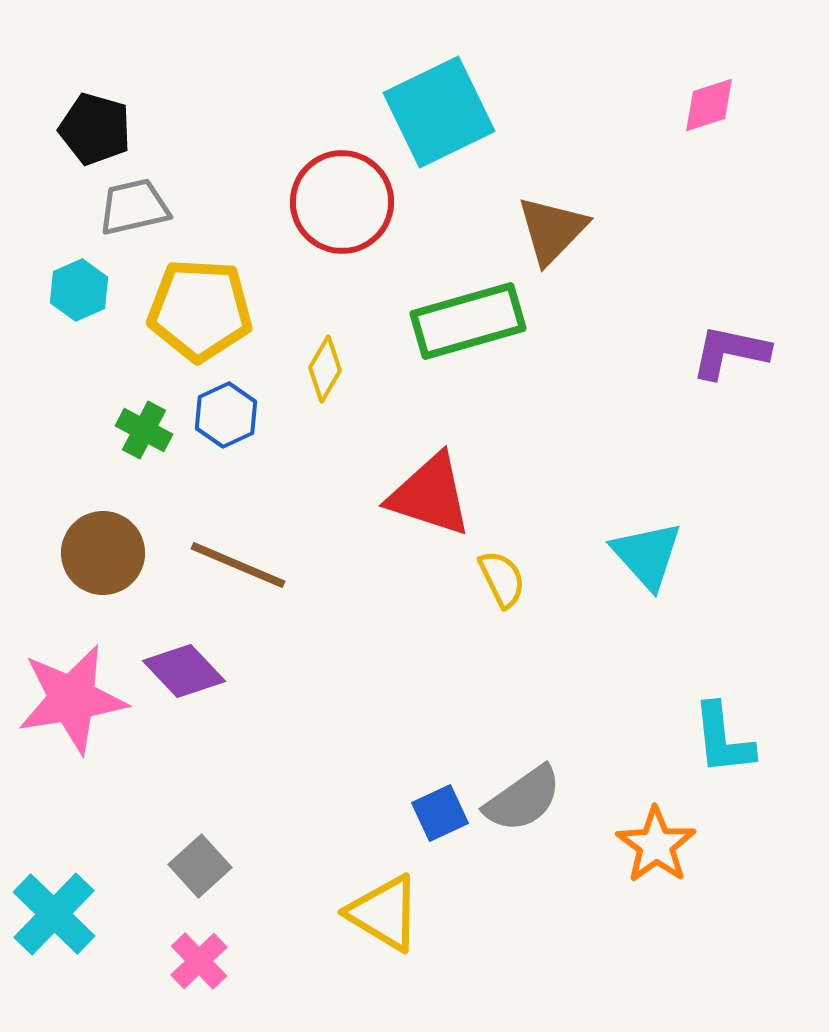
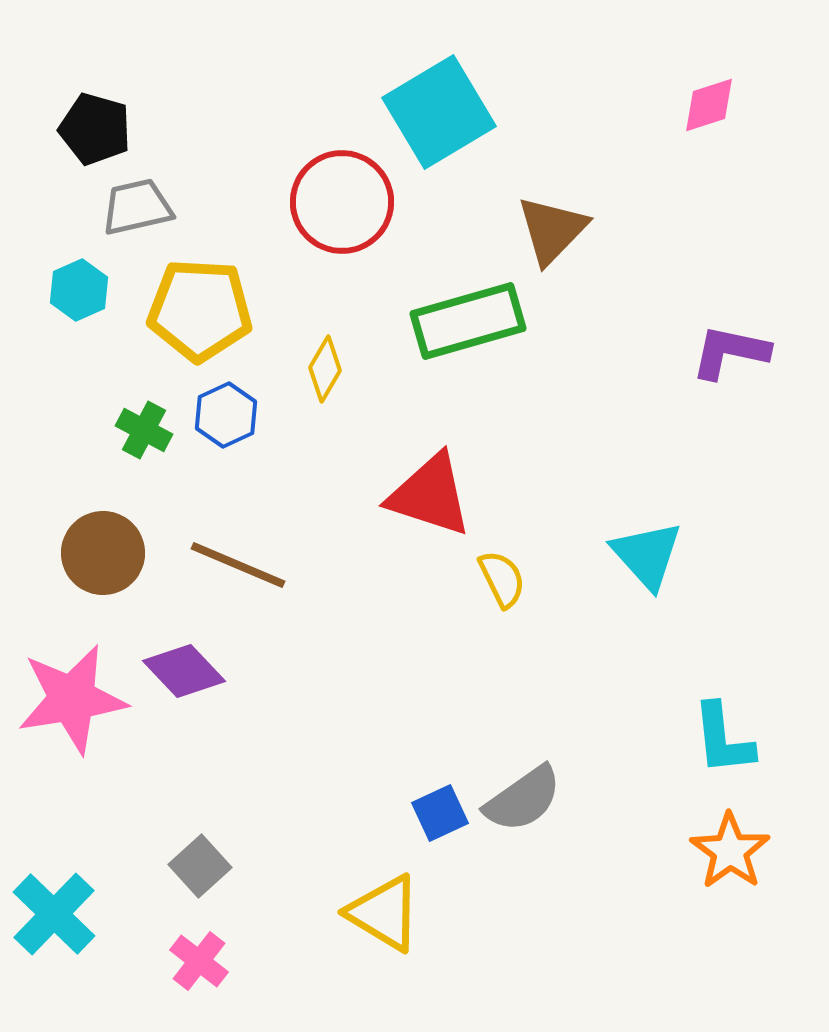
cyan square: rotated 5 degrees counterclockwise
gray trapezoid: moved 3 px right
orange star: moved 74 px right, 6 px down
pink cross: rotated 8 degrees counterclockwise
